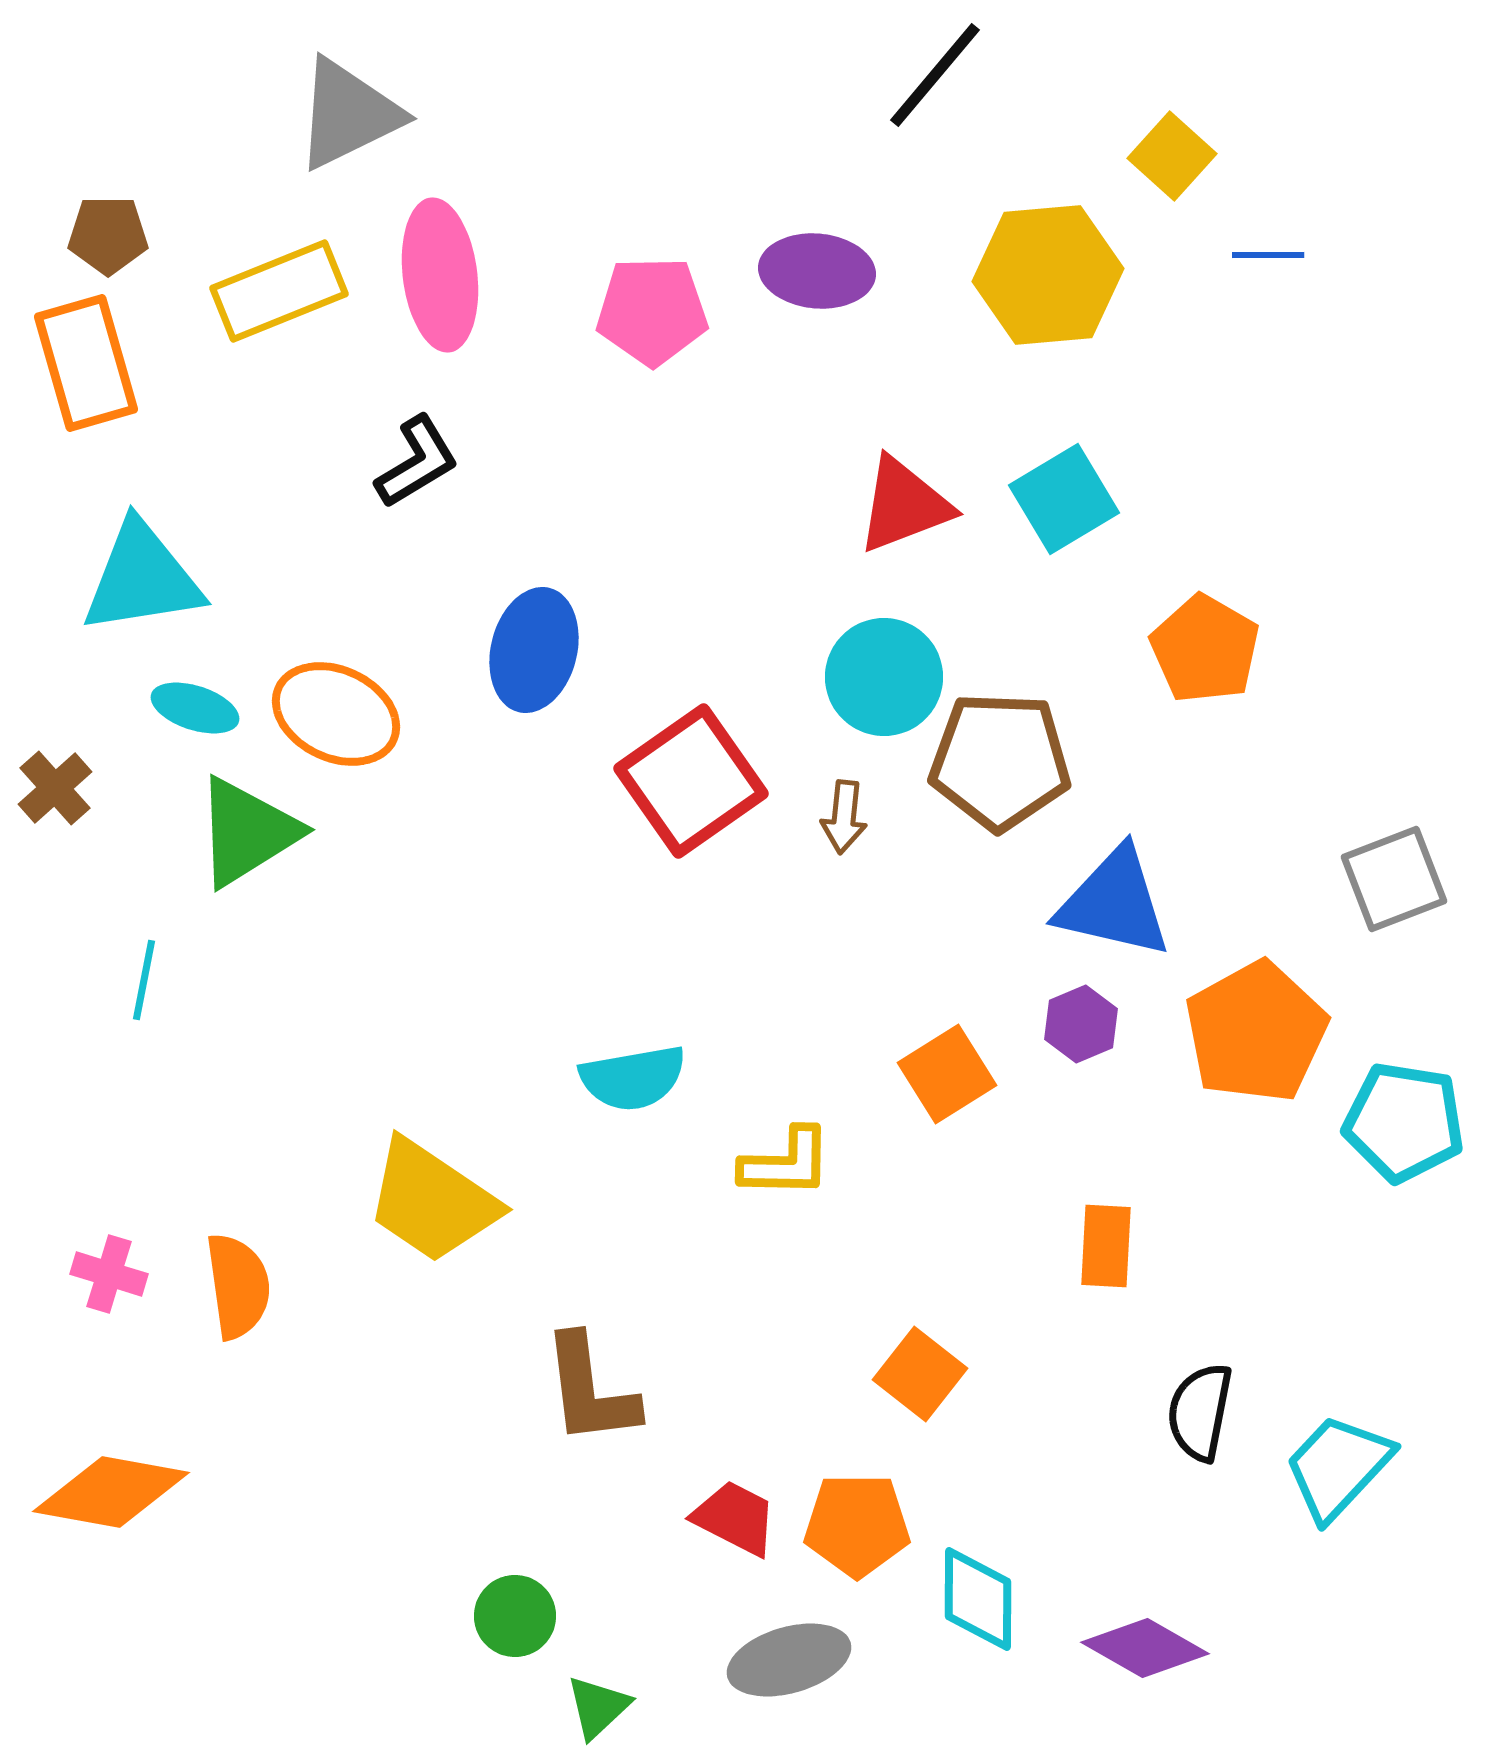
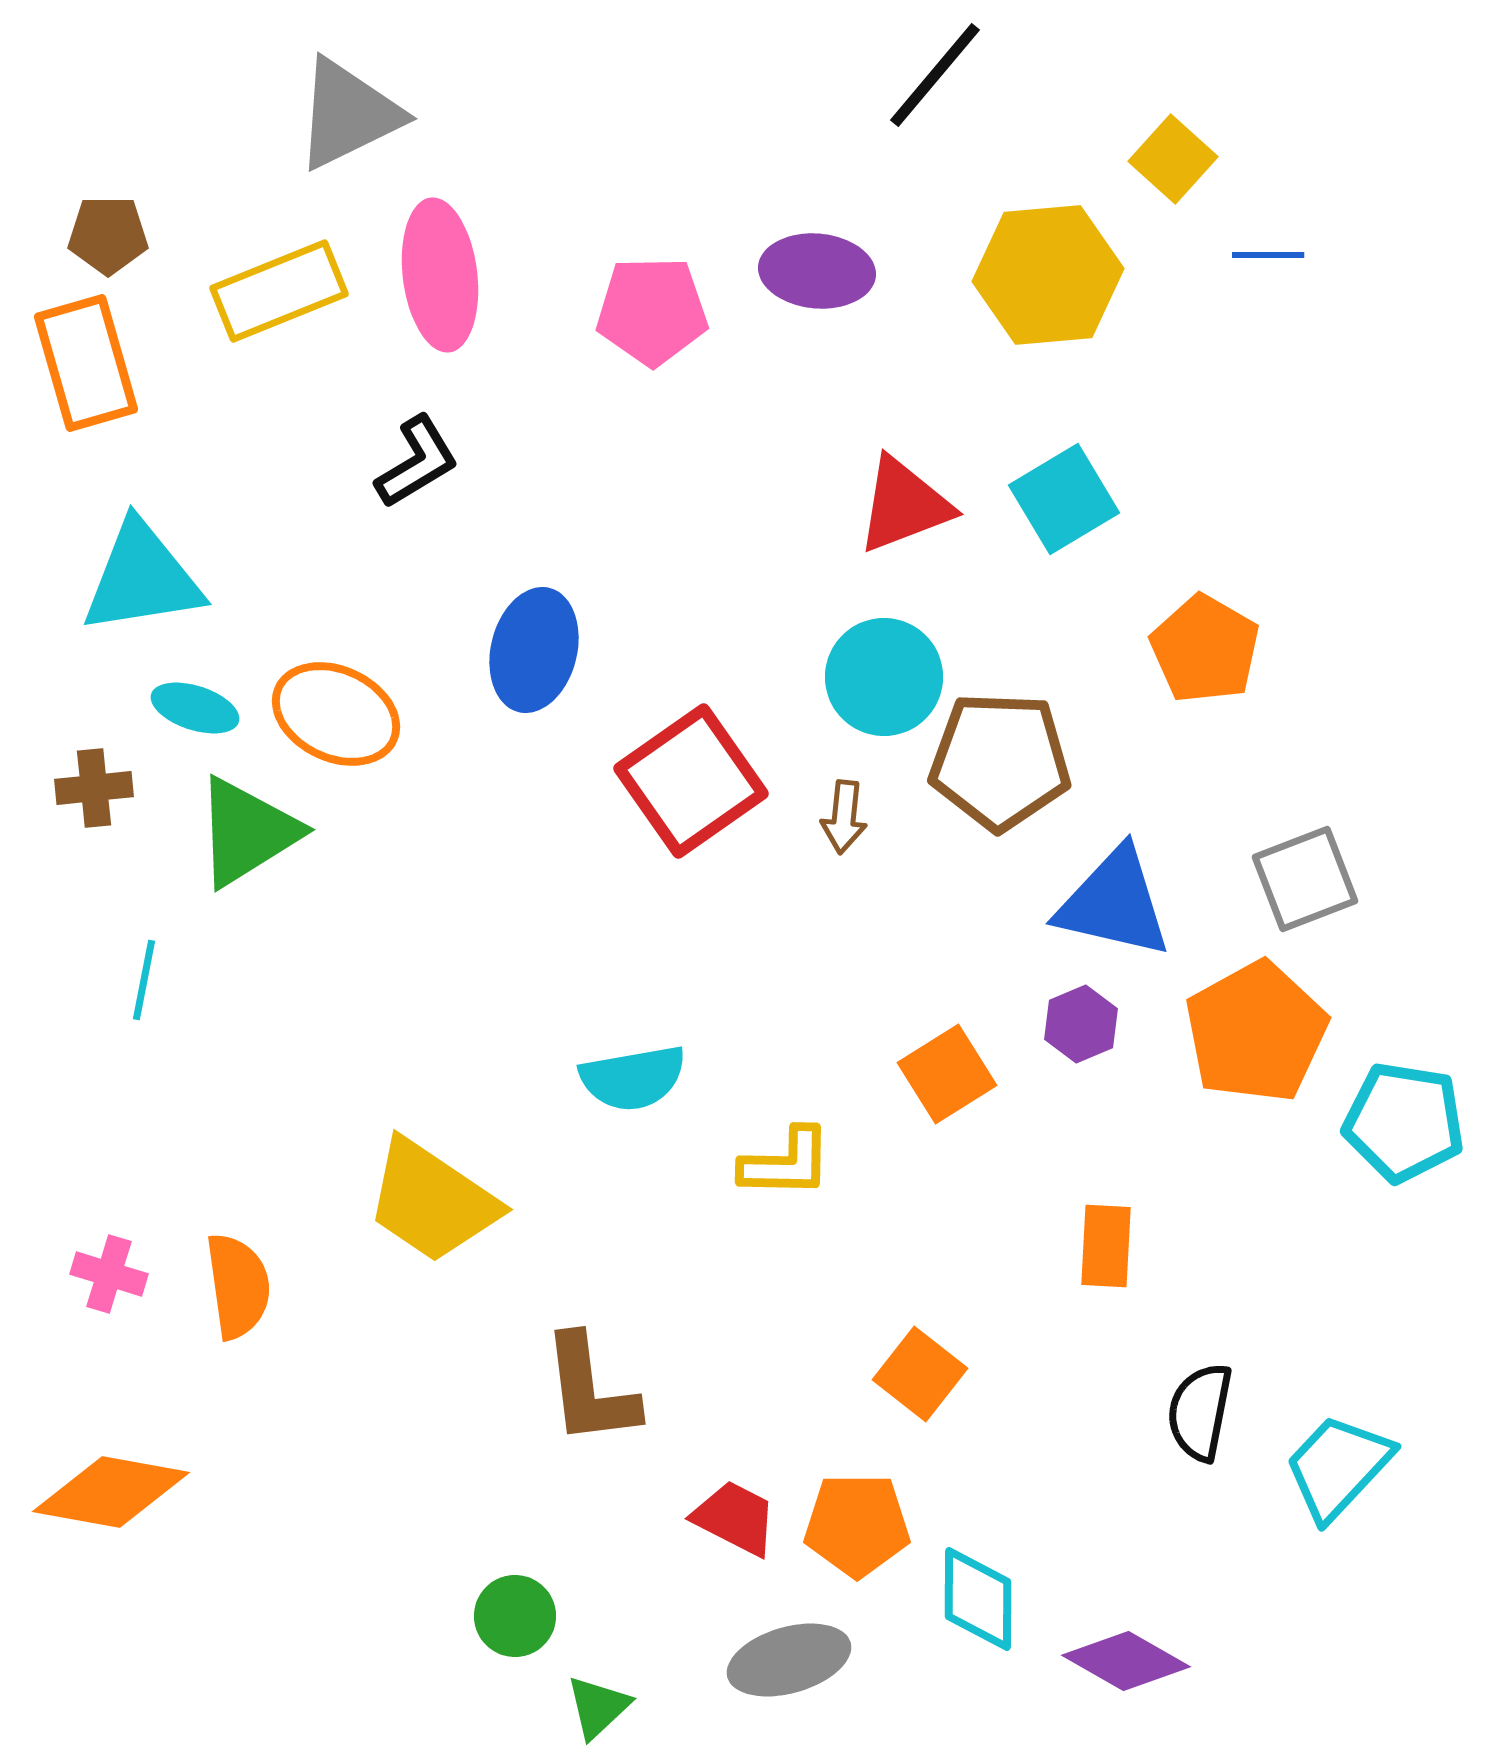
yellow square at (1172, 156): moved 1 px right, 3 px down
brown cross at (55, 788): moved 39 px right; rotated 36 degrees clockwise
gray square at (1394, 879): moved 89 px left
purple diamond at (1145, 1648): moved 19 px left, 13 px down
